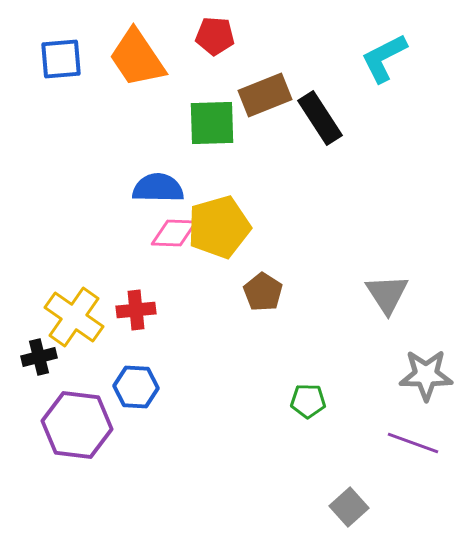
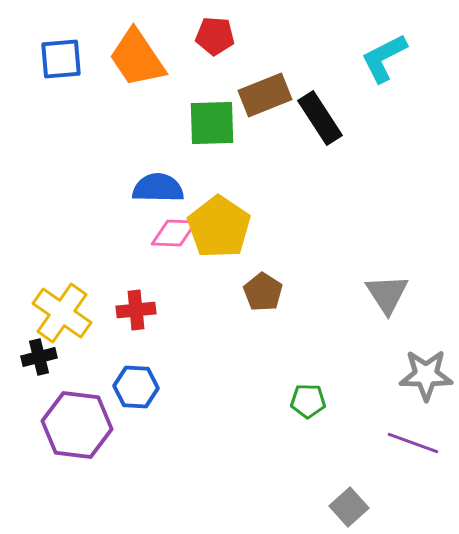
yellow pentagon: rotated 22 degrees counterclockwise
yellow cross: moved 12 px left, 4 px up
